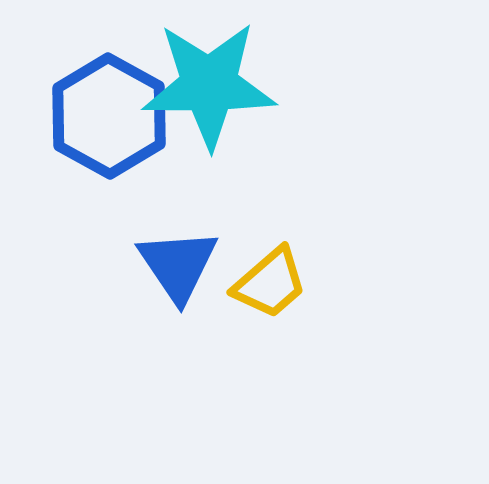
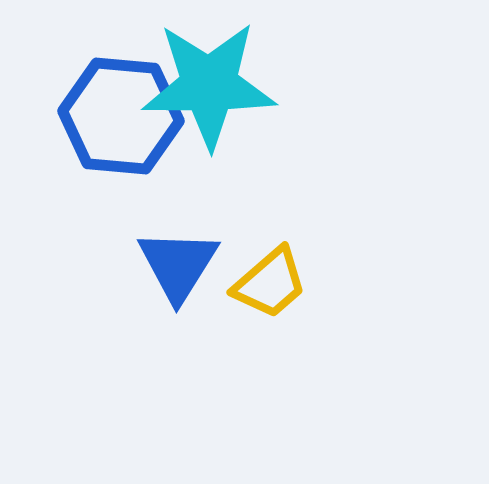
blue hexagon: moved 12 px right; rotated 24 degrees counterclockwise
blue triangle: rotated 6 degrees clockwise
